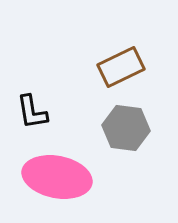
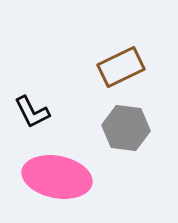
black L-shape: rotated 18 degrees counterclockwise
